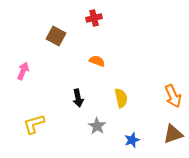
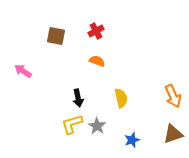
red cross: moved 2 px right, 13 px down; rotated 14 degrees counterclockwise
brown square: rotated 18 degrees counterclockwise
pink arrow: rotated 78 degrees counterclockwise
yellow L-shape: moved 38 px right
